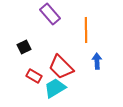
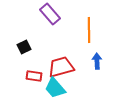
orange line: moved 3 px right
red trapezoid: rotated 120 degrees clockwise
red rectangle: rotated 21 degrees counterclockwise
cyan trapezoid: rotated 100 degrees counterclockwise
